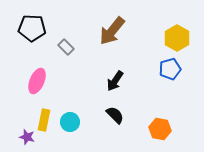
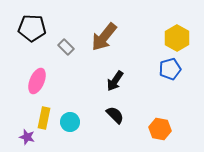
brown arrow: moved 8 px left, 6 px down
yellow rectangle: moved 2 px up
